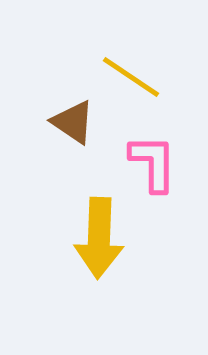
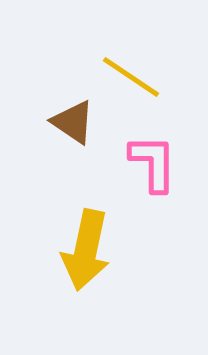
yellow arrow: moved 13 px left, 12 px down; rotated 10 degrees clockwise
